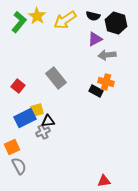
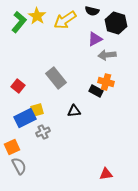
black semicircle: moved 1 px left, 5 px up
black triangle: moved 26 px right, 10 px up
red triangle: moved 2 px right, 7 px up
